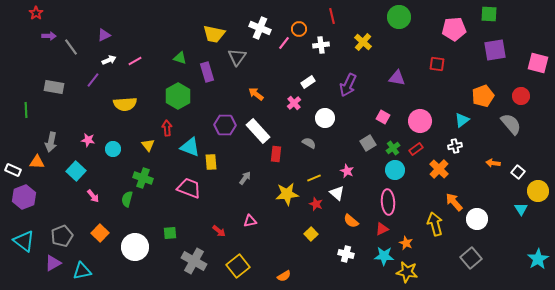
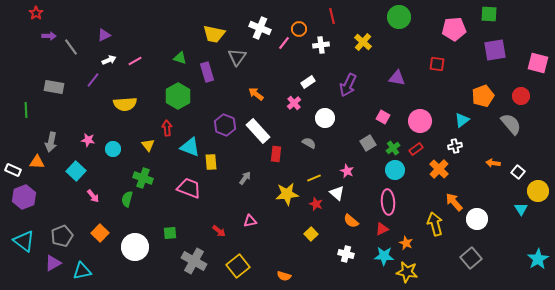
purple hexagon at (225, 125): rotated 20 degrees clockwise
orange semicircle at (284, 276): rotated 48 degrees clockwise
